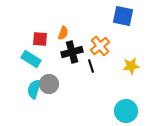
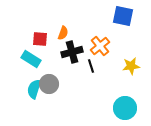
cyan circle: moved 1 px left, 3 px up
